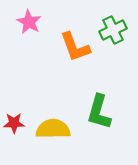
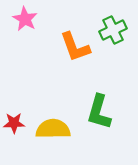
pink star: moved 4 px left, 3 px up
